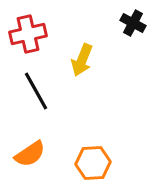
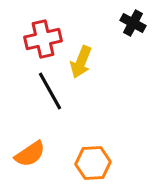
red cross: moved 15 px right, 5 px down
yellow arrow: moved 1 px left, 2 px down
black line: moved 14 px right
